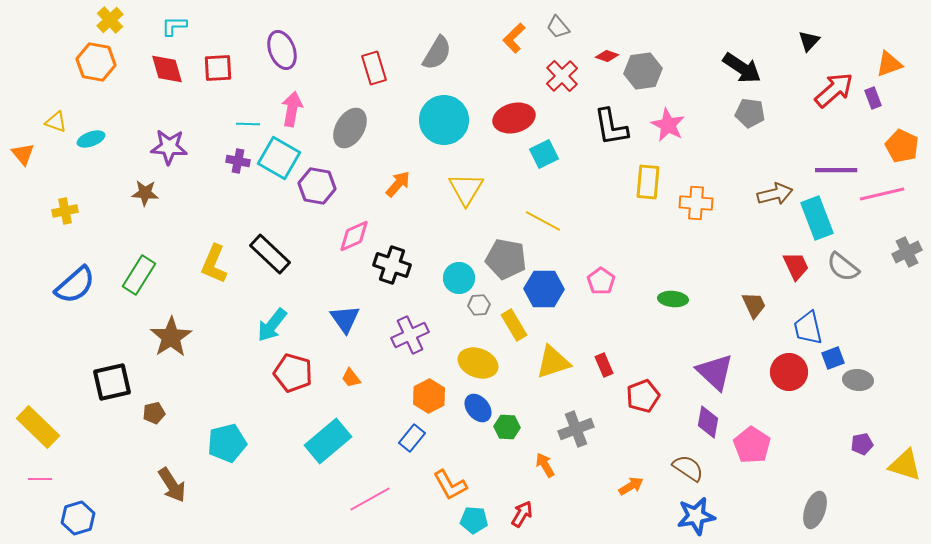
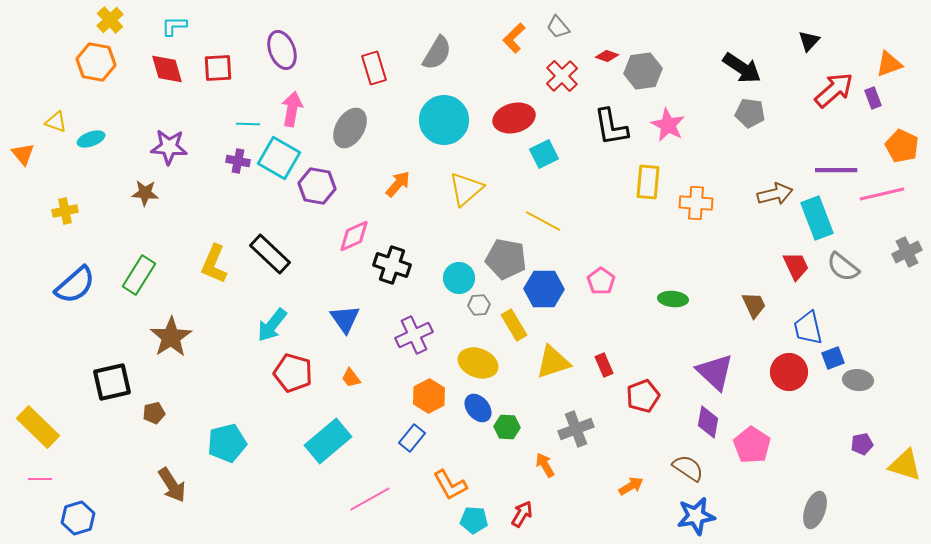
yellow triangle at (466, 189): rotated 18 degrees clockwise
purple cross at (410, 335): moved 4 px right
